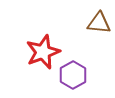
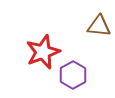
brown triangle: moved 3 px down
